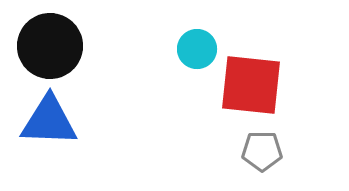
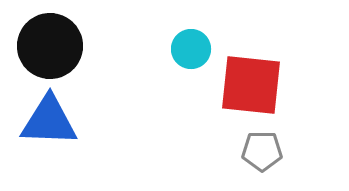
cyan circle: moved 6 px left
